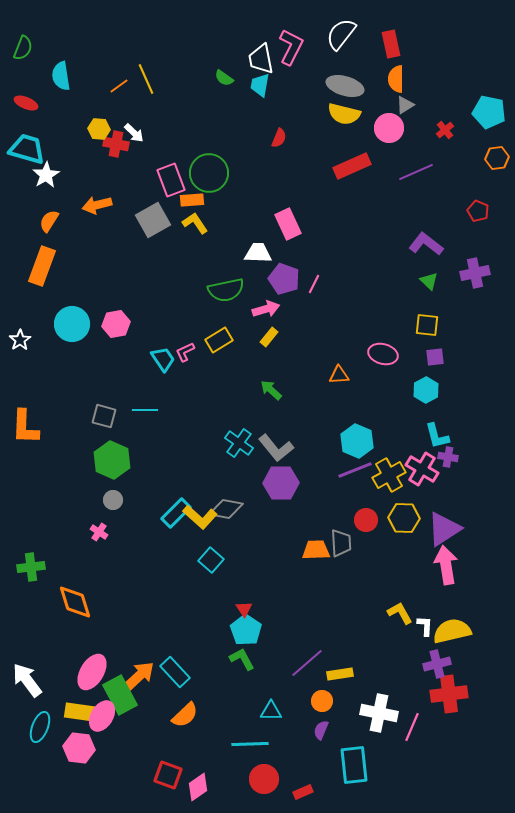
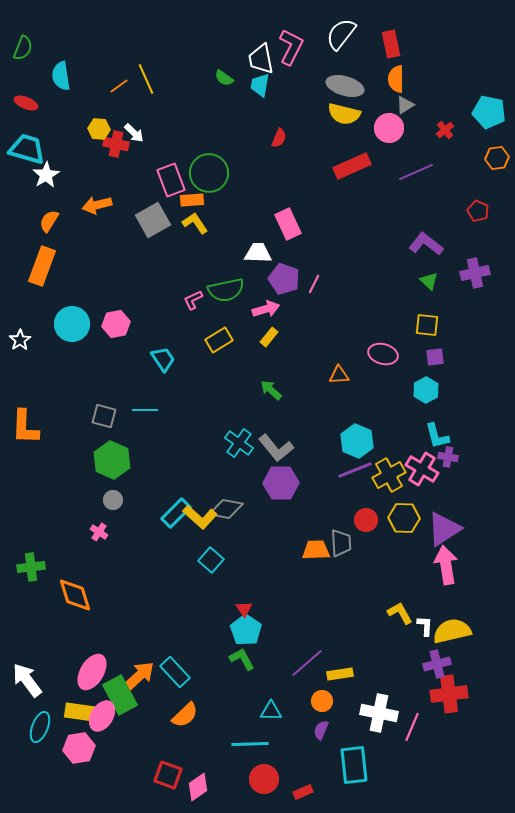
pink L-shape at (185, 352): moved 8 px right, 52 px up
orange diamond at (75, 602): moved 7 px up
pink hexagon at (79, 748): rotated 16 degrees counterclockwise
